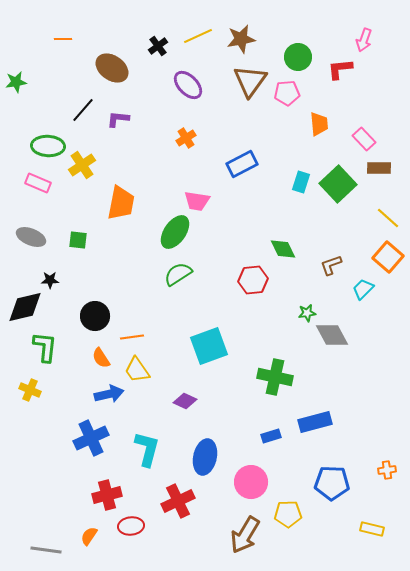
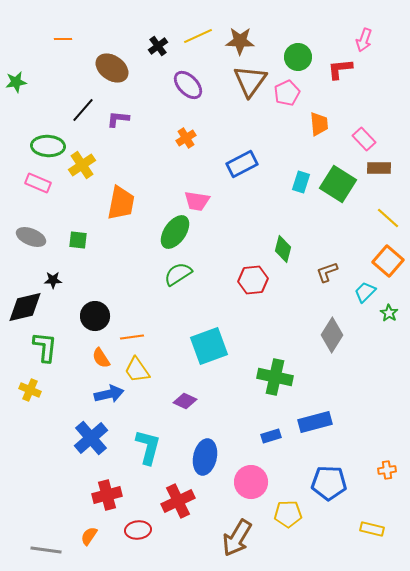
brown star at (241, 39): moved 1 px left, 2 px down; rotated 12 degrees clockwise
pink pentagon at (287, 93): rotated 20 degrees counterclockwise
green square at (338, 184): rotated 15 degrees counterclockwise
green diamond at (283, 249): rotated 40 degrees clockwise
orange square at (388, 257): moved 4 px down
brown L-shape at (331, 265): moved 4 px left, 7 px down
black star at (50, 280): moved 3 px right
cyan trapezoid at (363, 289): moved 2 px right, 3 px down
green star at (307, 313): moved 82 px right; rotated 30 degrees counterclockwise
gray diamond at (332, 335): rotated 60 degrees clockwise
blue cross at (91, 438): rotated 16 degrees counterclockwise
cyan L-shape at (147, 449): moved 1 px right, 2 px up
blue pentagon at (332, 483): moved 3 px left
red ellipse at (131, 526): moved 7 px right, 4 px down
brown arrow at (245, 535): moved 8 px left, 3 px down
